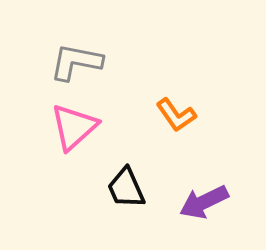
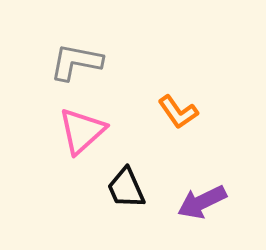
orange L-shape: moved 2 px right, 3 px up
pink triangle: moved 8 px right, 4 px down
purple arrow: moved 2 px left
